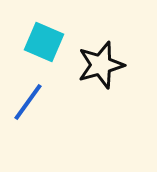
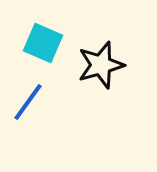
cyan square: moved 1 px left, 1 px down
